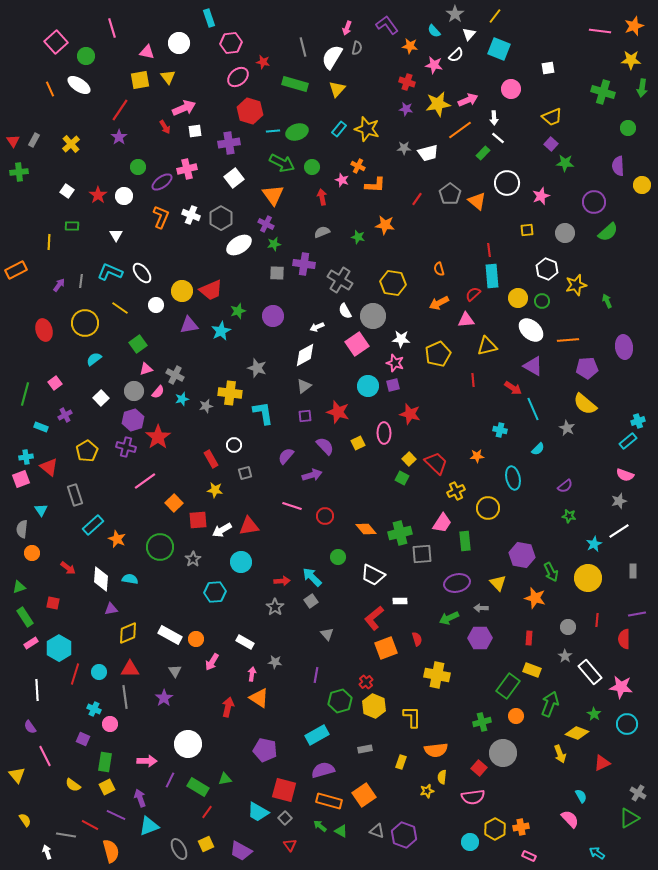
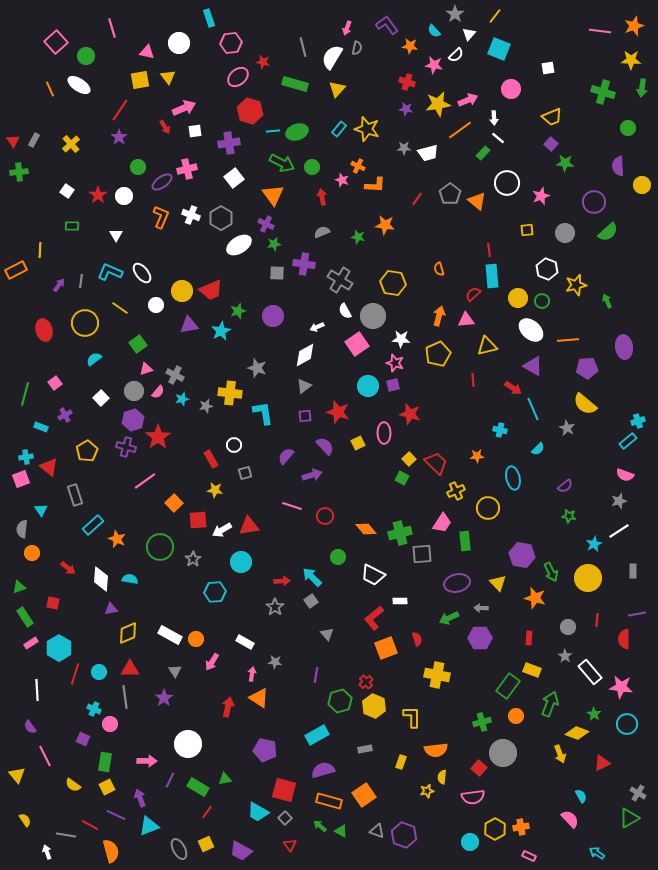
yellow line at (49, 242): moved 9 px left, 8 px down
orange arrow at (439, 303): moved 13 px down; rotated 132 degrees clockwise
